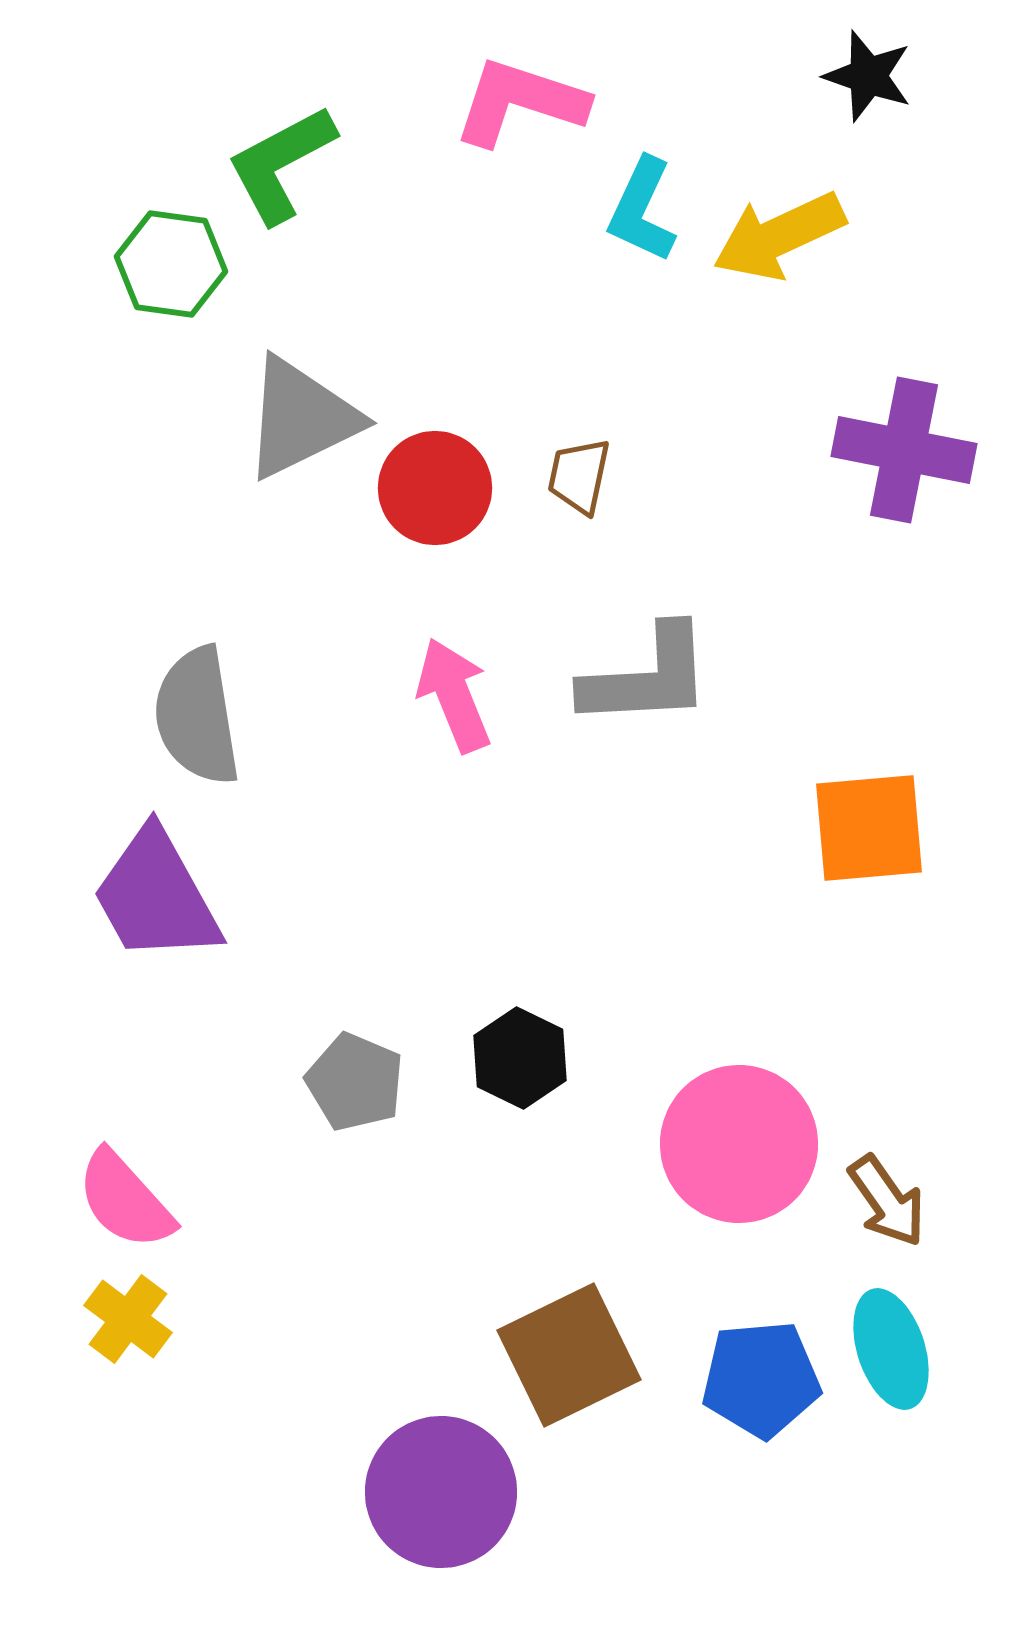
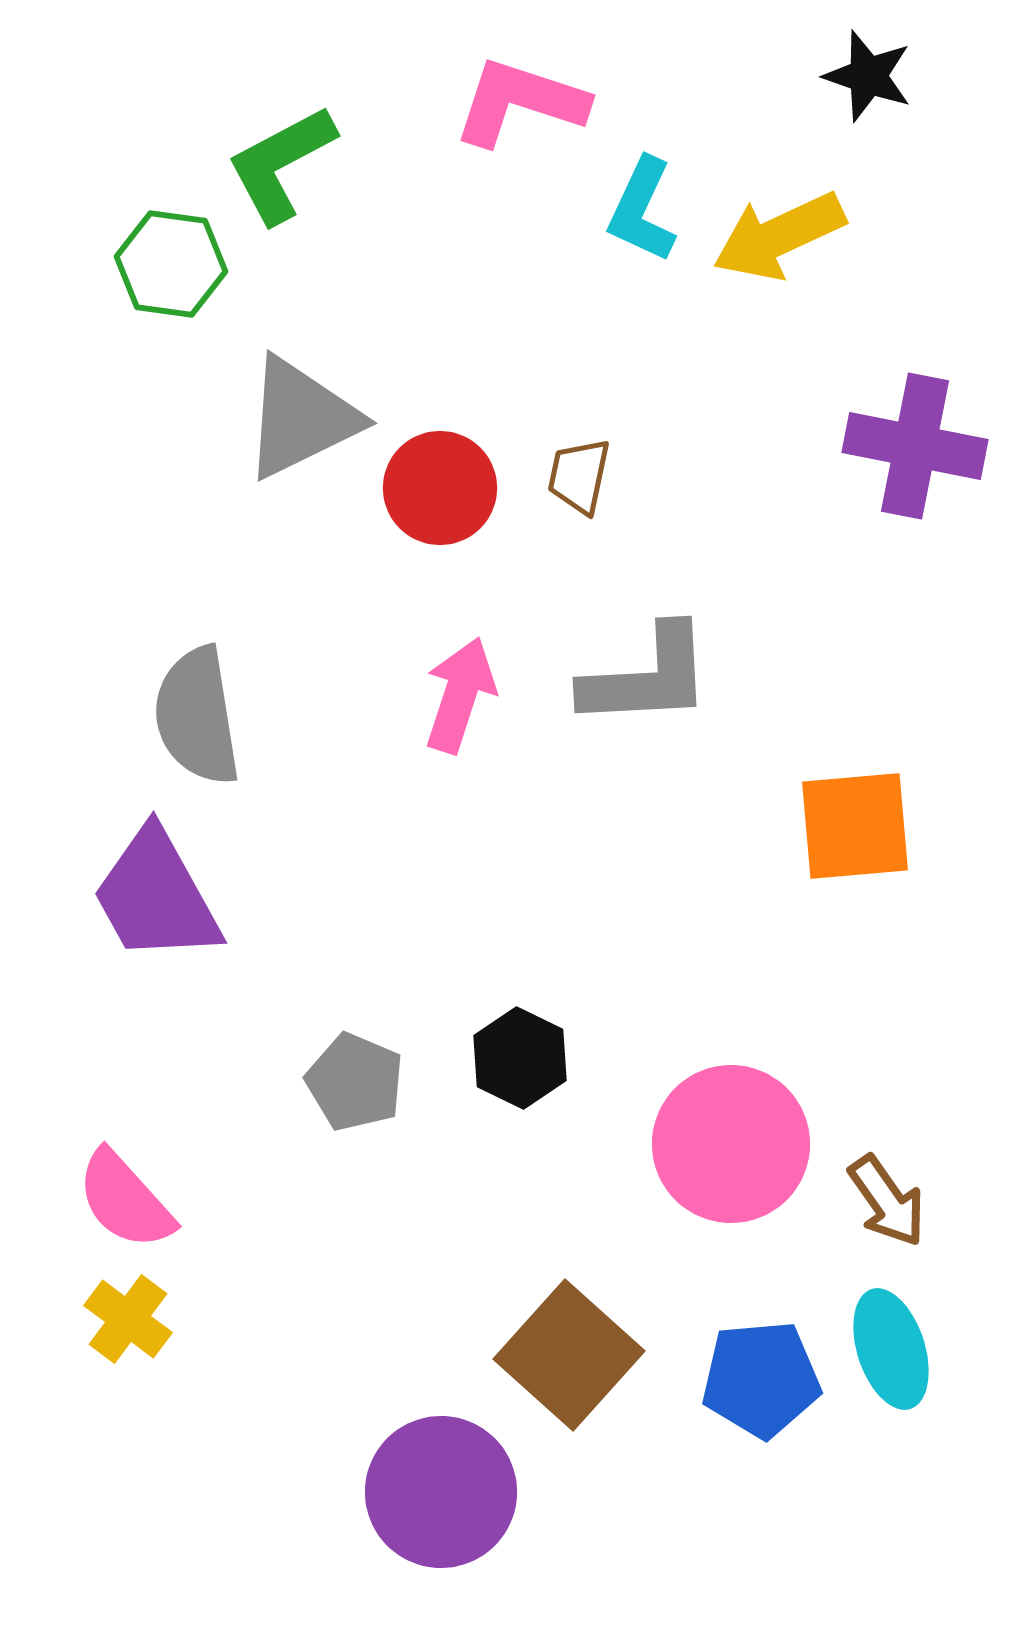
purple cross: moved 11 px right, 4 px up
red circle: moved 5 px right
pink arrow: moved 6 px right; rotated 40 degrees clockwise
orange square: moved 14 px left, 2 px up
pink circle: moved 8 px left
brown square: rotated 22 degrees counterclockwise
